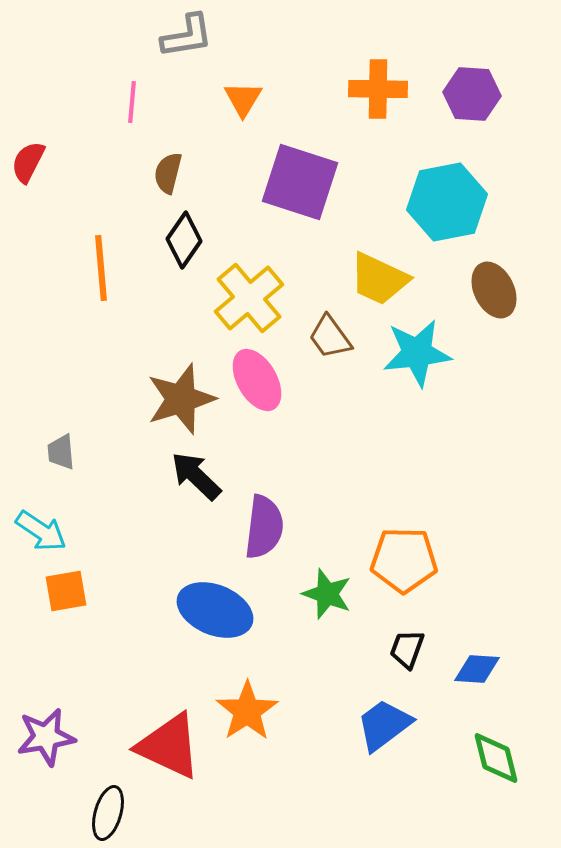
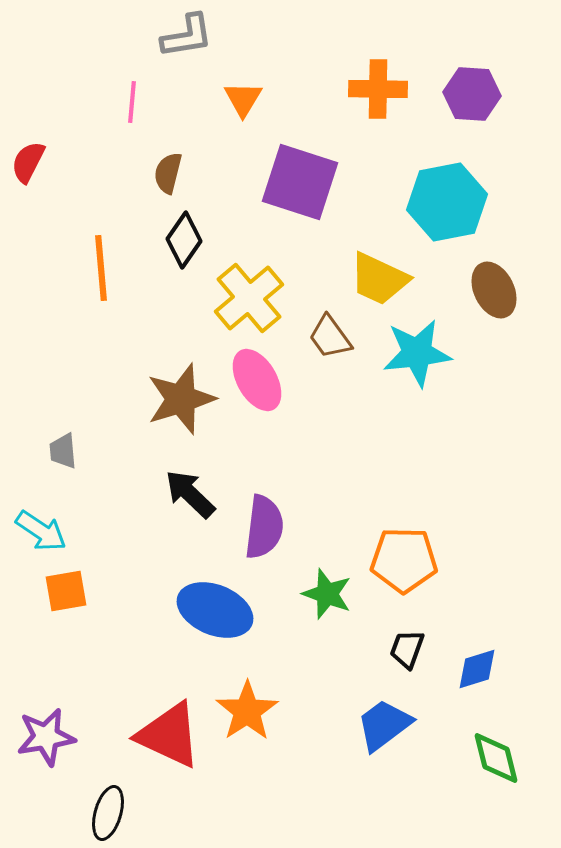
gray trapezoid: moved 2 px right, 1 px up
black arrow: moved 6 px left, 18 px down
blue diamond: rotated 21 degrees counterclockwise
red triangle: moved 11 px up
